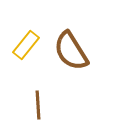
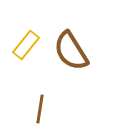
brown line: moved 2 px right, 4 px down; rotated 12 degrees clockwise
